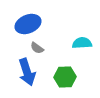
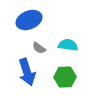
blue ellipse: moved 1 px right, 4 px up
cyan semicircle: moved 14 px left, 2 px down; rotated 12 degrees clockwise
gray semicircle: moved 2 px right
